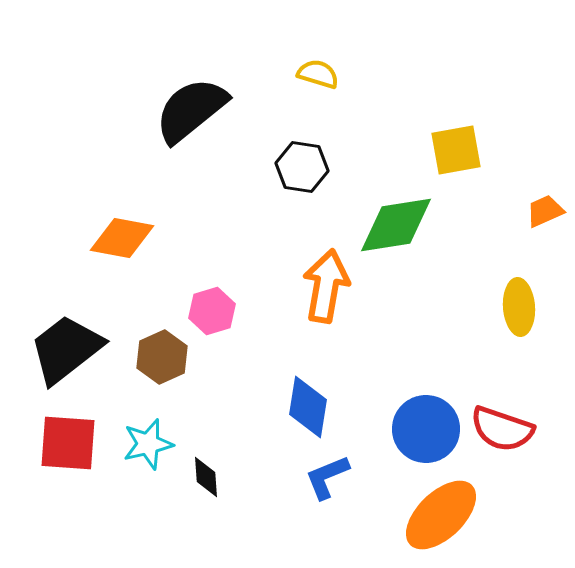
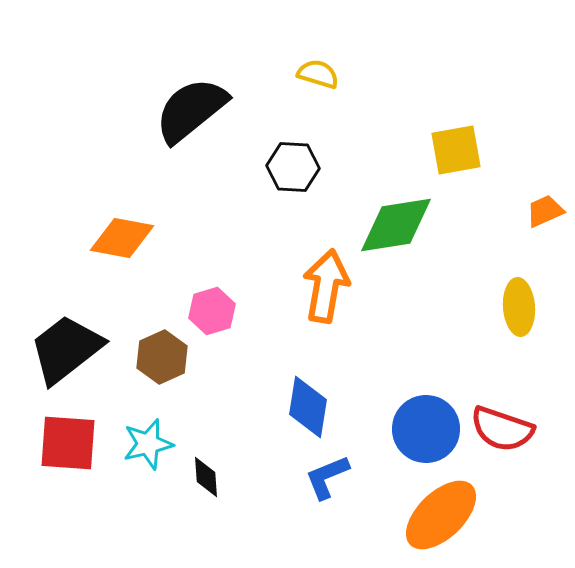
black hexagon: moved 9 px left; rotated 6 degrees counterclockwise
